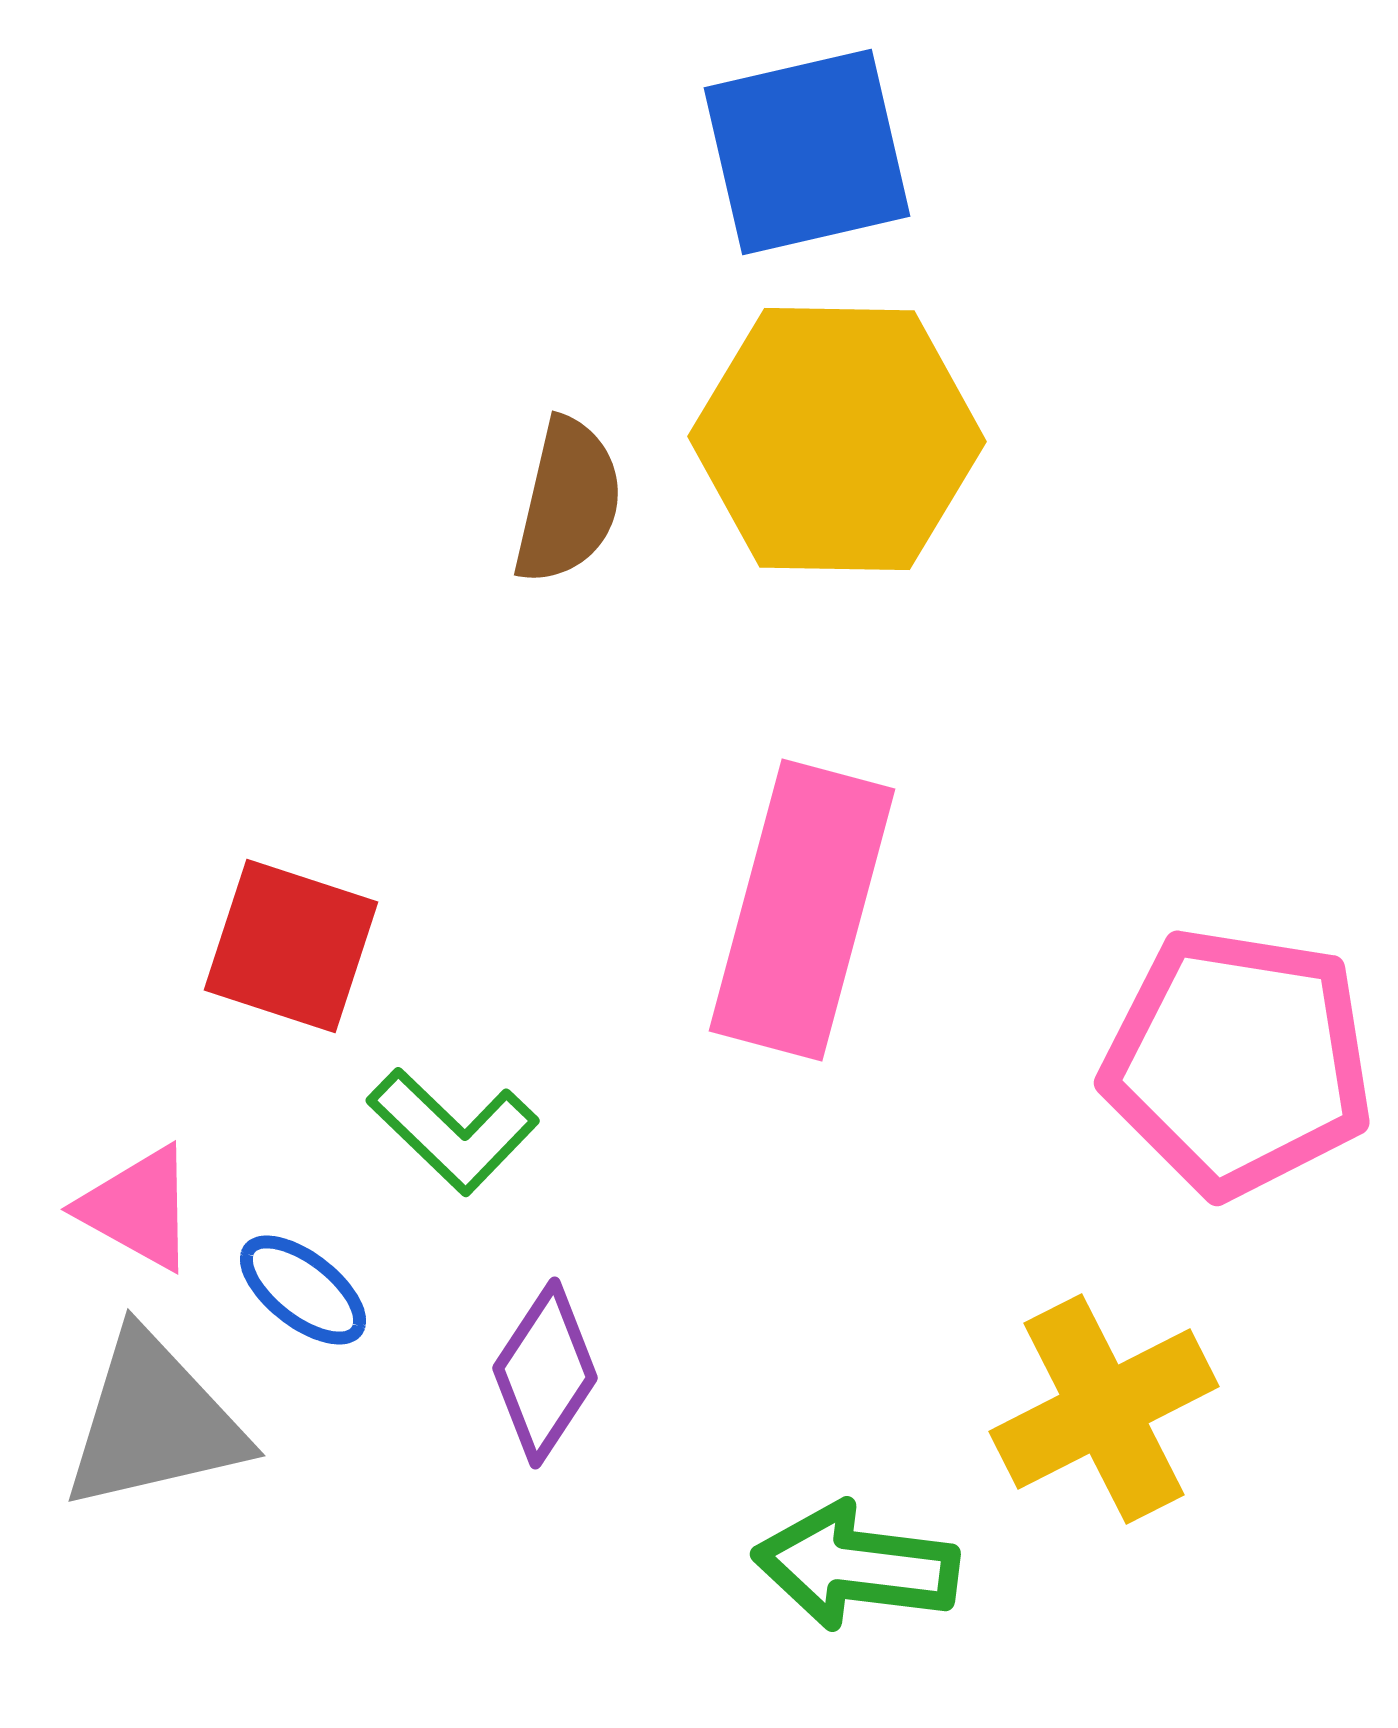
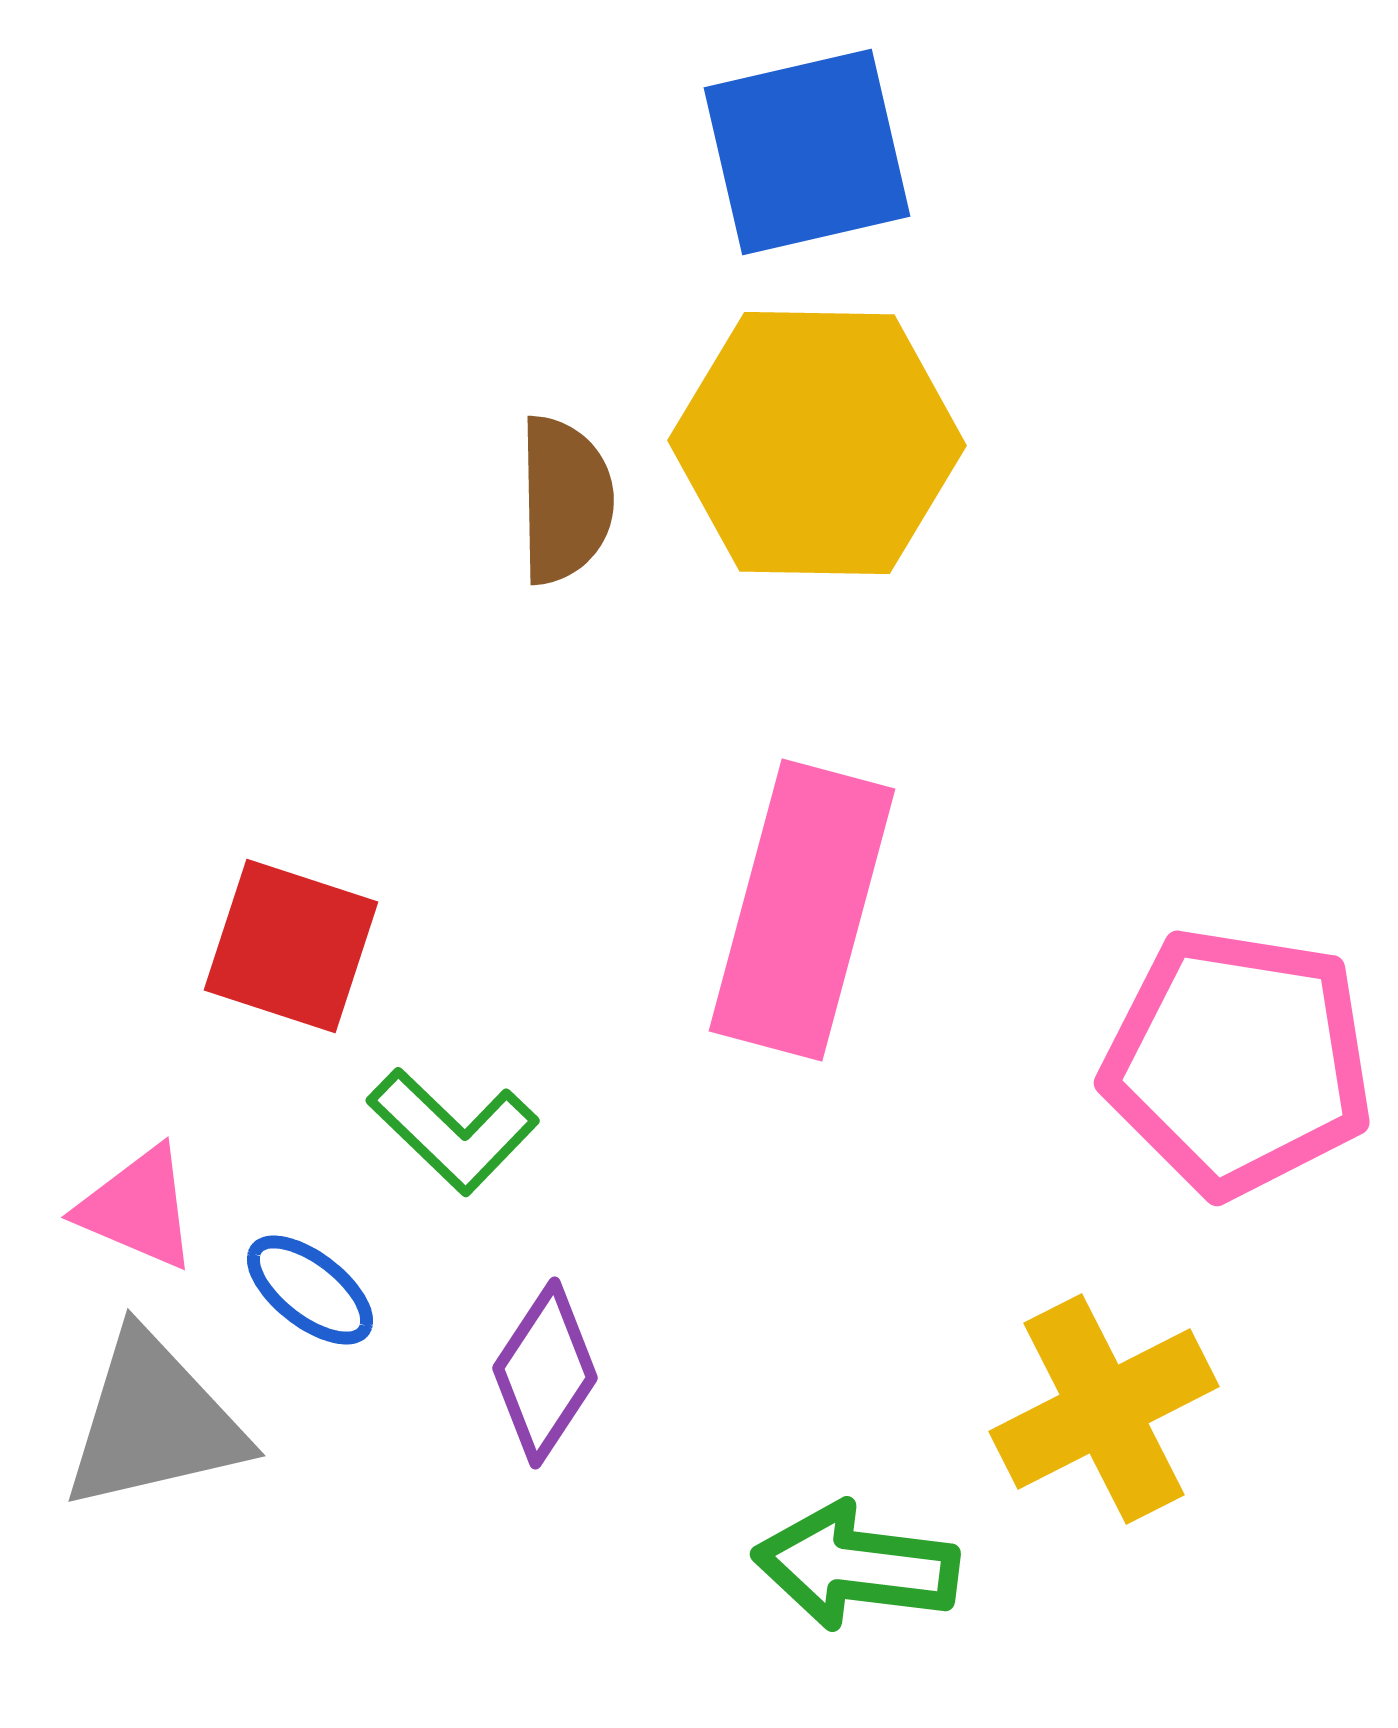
yellow hexagon: moved 20 px left, 4 px down
brown semicircle: moved 3 px left, 1 px up; rotated 14 degrees counterclockwise
pink triangle: rotated 6 degrees counterclockwise
blue ellipse: moved 7 px right
